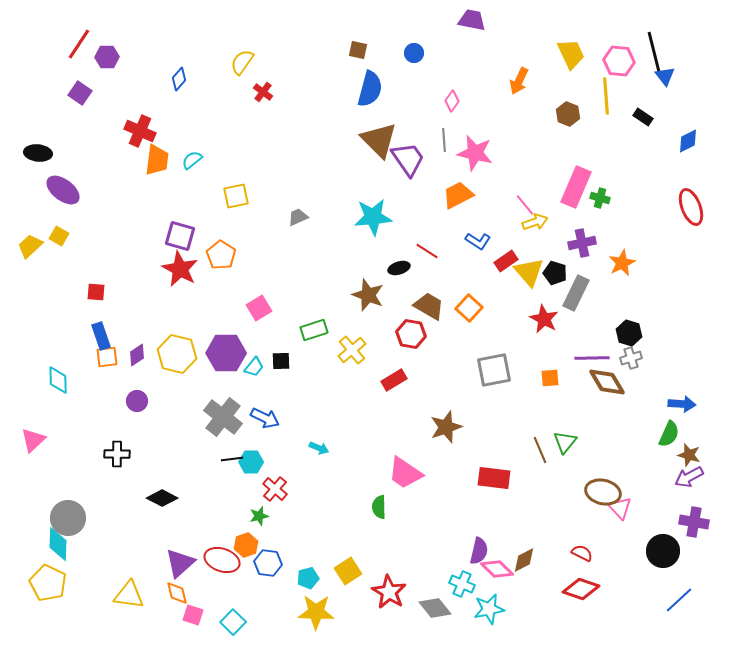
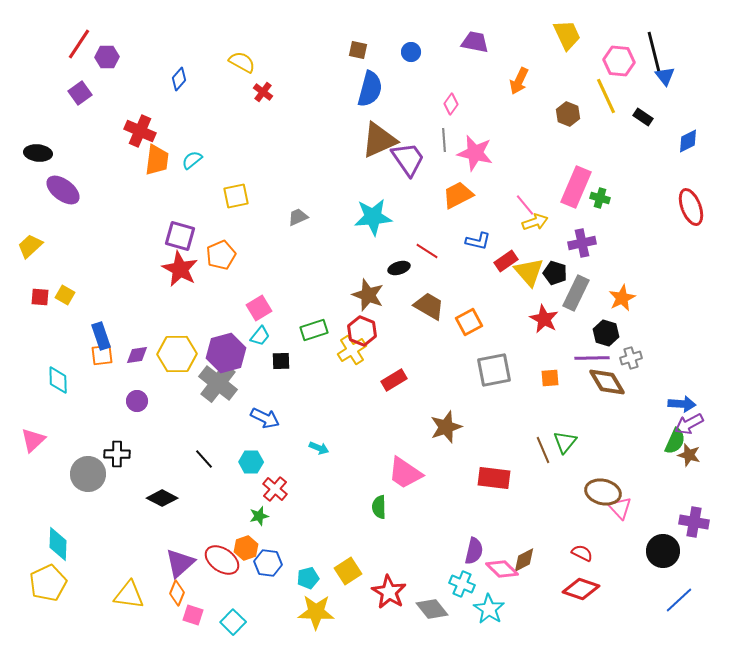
purple trapezoid at (472, 20): moved 3 px right, 22 px down
blue circle at (414, 53): moved 3 px left, 1 px up
yellow trapezoid at (571, 54): moved 4 px left, 19 px up
yellow semicircle at (242, 62): rotated 84 degrees clockwise
purple square at (80, 93): rotated 20 degrees clockwise
yellow line at (606, 96): rotated 21 degrees counterclockwise
pink diamond at (452, 101): moved 1 px left, 3 px down
brown triangle at (379, 140): rotated 51 degrees clockwise
yellow square at (59, 236): moved 6 px right, 59 px down
blue L-shape at (478, 241): rotated 20 degrees counterclockwise
orange pentagon at (221, 255): rotated 16 degrees clockwise
orange star at (622, 263): moved 35 px down
red square at (96, 292): moved 56 px left, 5 px down
orange square at (469, 308): moved 14 px down; rotated 20 degrees clockwise
black hexagon at (629, 333): moved 23 px left
red hexagon at (411, 334): moved 49 px left, 3 px up; rotated 12 degrees clockwise
yellow cross at (352, 350): rotated 8 degrees clockwise
purple hexagon at (226, 353): rotated 15 degrees counterclockwise
yellow hexagon at (177, 354): rotated 15 degrees counterclockwise
purple diamond at (137, 355): rotated 25 degrees clockwise
orange square at (107, 357): moved 5 px left, 2 px up
cyan trapezoid at (254, 367): moved 6 px right, 31 px up
gray cross at (223, 417): moved 5 px left, 34 px up
green semicircle at (669, 434): moved 6 px right, 7 px down
brown line at (540, 450): moved 3 px right
black line at (232, 459): moved 28 px left; rotated 55 degrees clockwise
purple arrow at (689, 477): moved 53 px up
gray circle at (68, 518): moved 20 px right, 44 px up
orange hexagon at (246, 545): moved 3 px down
purple semicircle at (479, 551): moved 5 px left
red ellipse at (222, 560): rotated 16 degrees clockwise
pink diamond at (497, 569): moved 5 px right
yellow pentagon at (48, 583): rotated 21 degrees clockwise
orange diamond at (177, 593): rotated 35 degrees clockwise
gray diamond at (435, 608): moved 3 px left, 1 px down
cyan star at (489, 609): rotated 28 degrees counterclockwise
